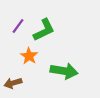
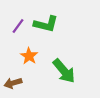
green L-shape: moved 2 px right, 6 px up; rotated 40 degrees clockwise
green arrow: rotated 40 degrees clockwise
